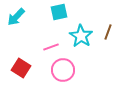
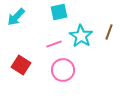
brown line: moved 1 px right
pink line: moved 3 px right, 3 px up
red square: moved 3 px up
